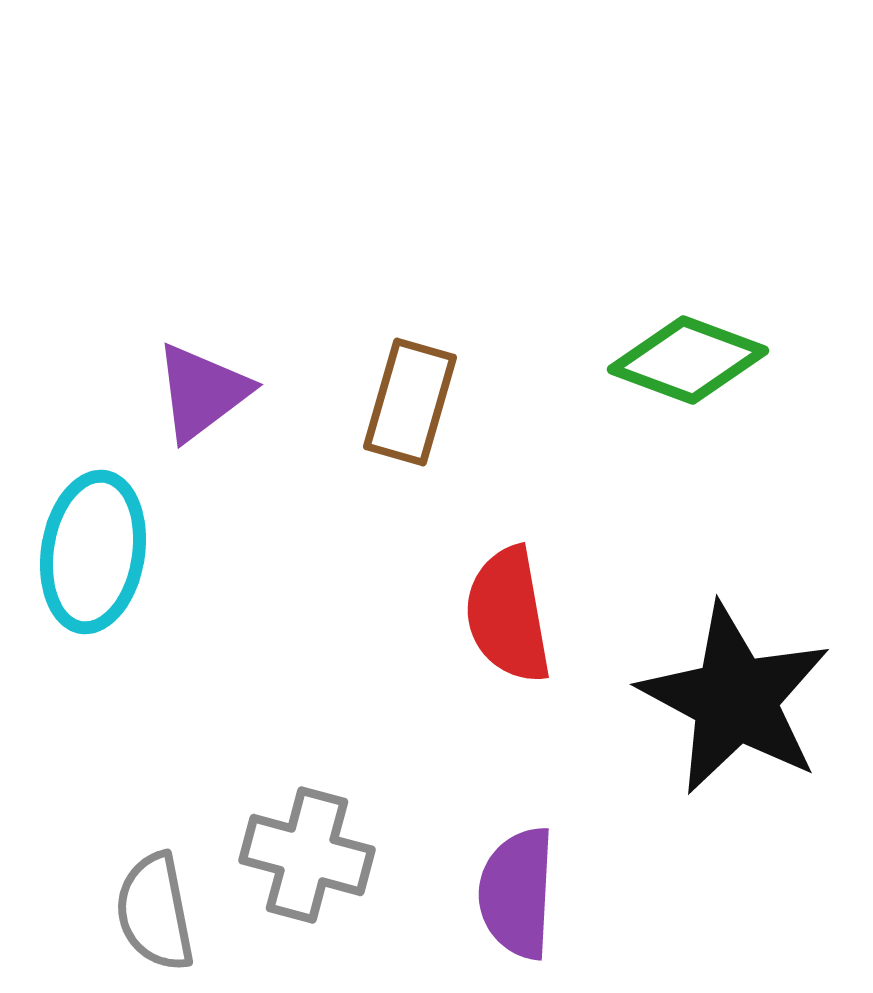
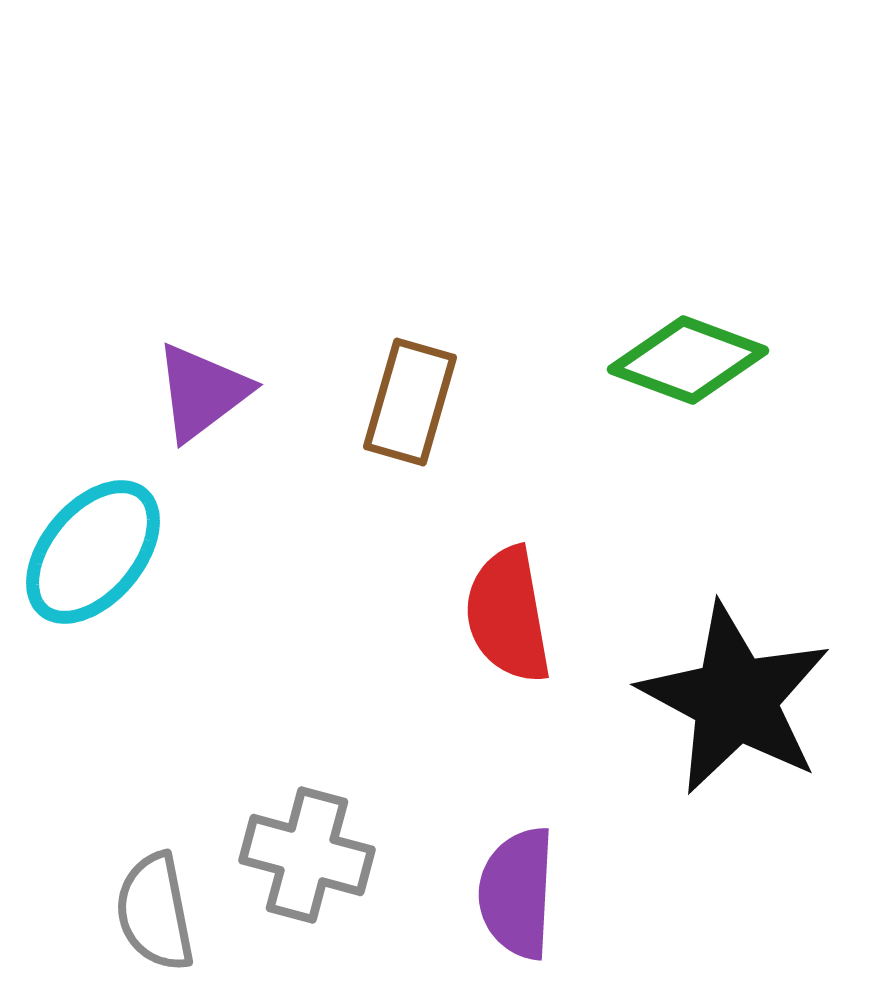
cyan ellipse: rotated 31 degrees clockwise
